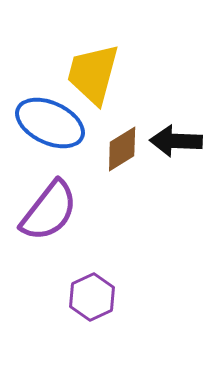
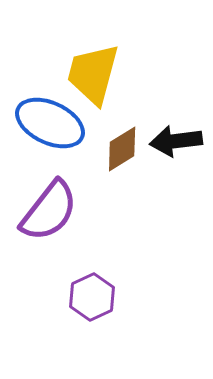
black arrow: rotated 9 degrees counterclockwise
